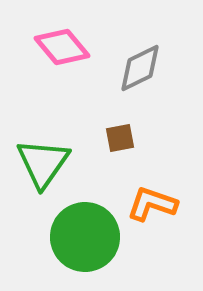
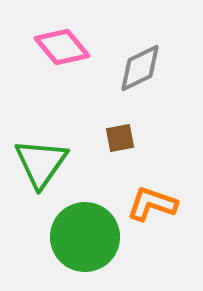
green triangle: moved 2 px left
